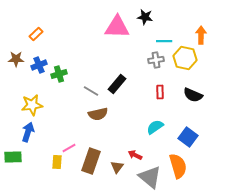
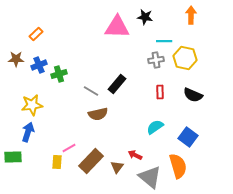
orange arrow: moved 10 px left, 20 px up
brown rectangle: rotated 25 degrees clockwise
